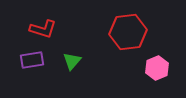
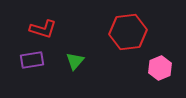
green triangle: moved 3 px right
pink hexagon: moved 3 px right
